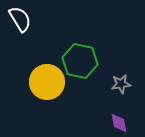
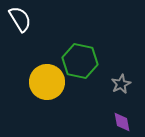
gray star: rotated 18 degrees counterclockwise
purple diamond: moved 3 px right, 1 px up
